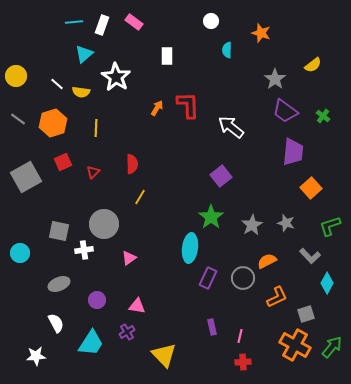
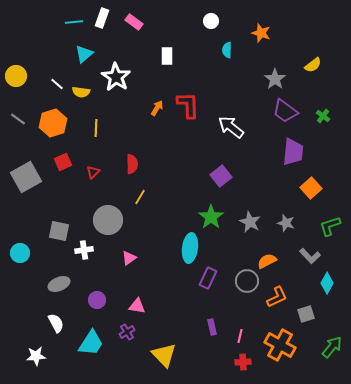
white rectangle at (102, 25): moved 7 px up
gray circle at (104, 224): moved 4 px right, 4 px up
gray star at (252, 225): moved 2 px left, 3 px up; rotated 15 degrees counterclockwise
gray circle at (243, 278): moved 4 px right, 3 px down
orange cross at (295, 345): moved 15 px left
